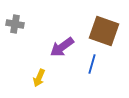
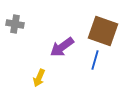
brown square: moved 1 px left
blue line: moved 3 px right, 4 px up
